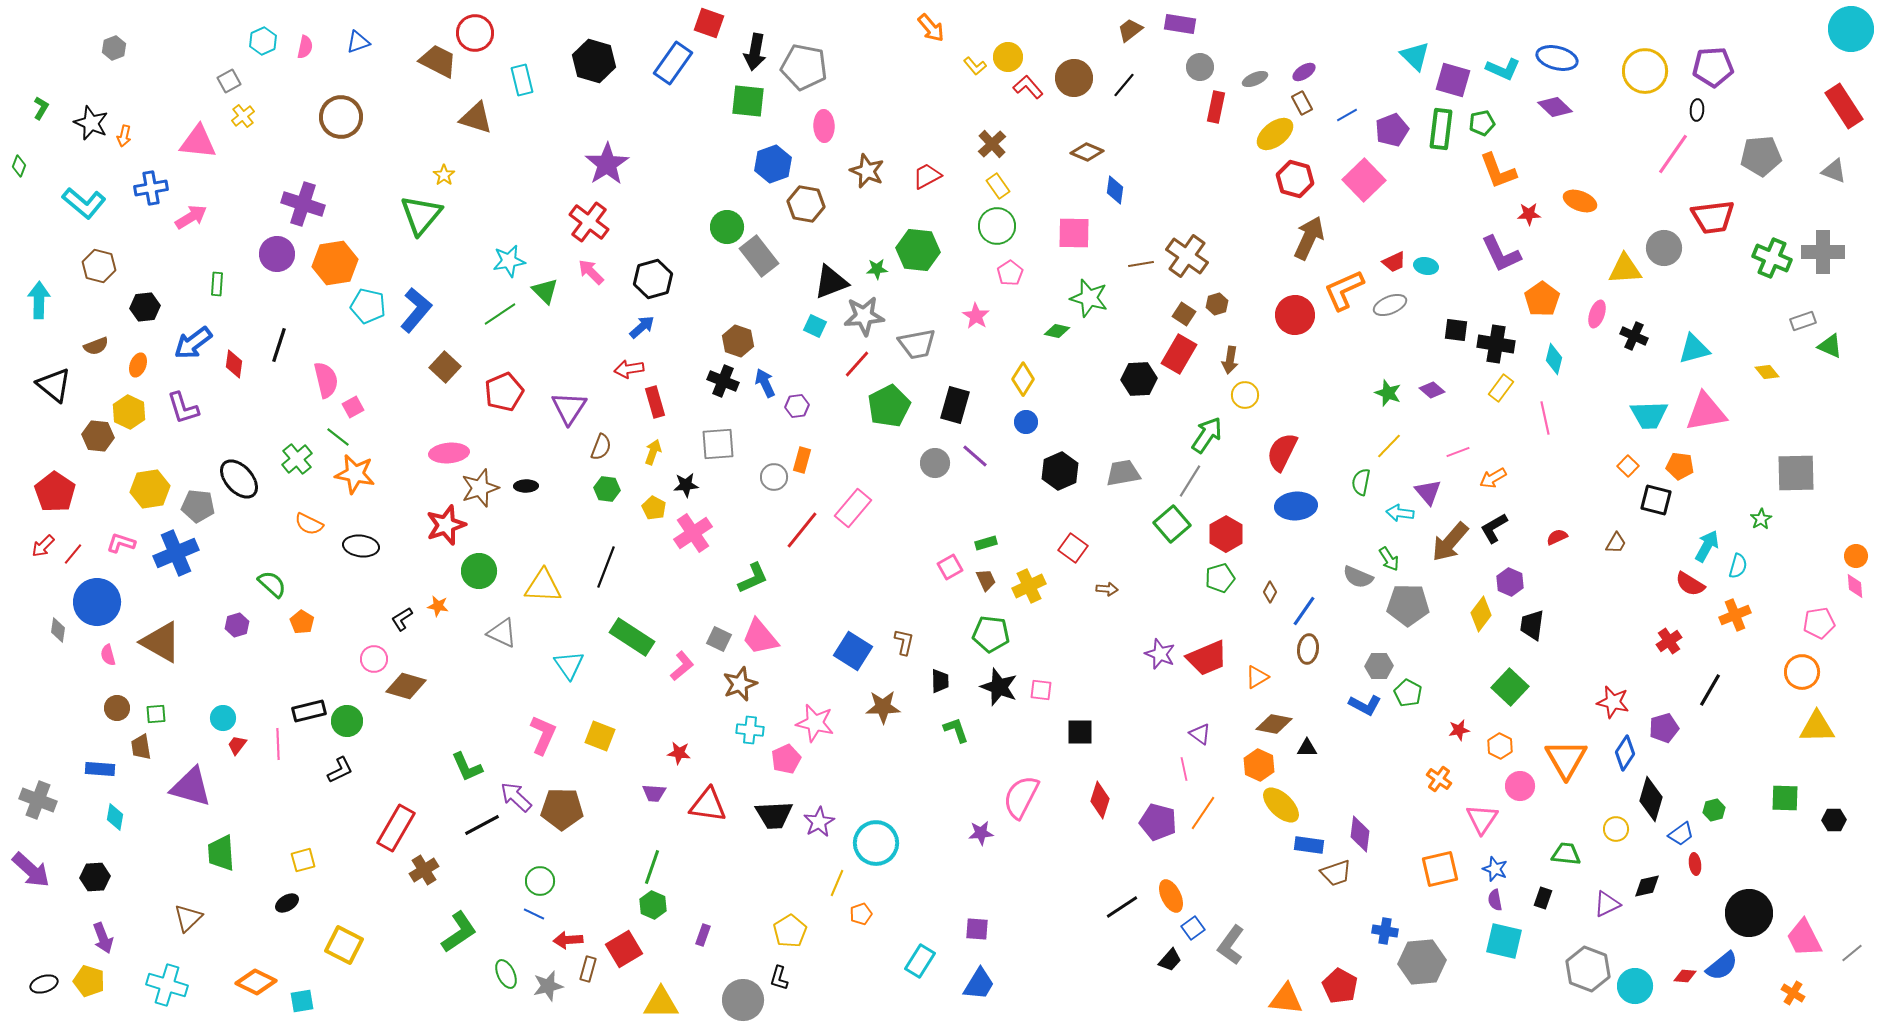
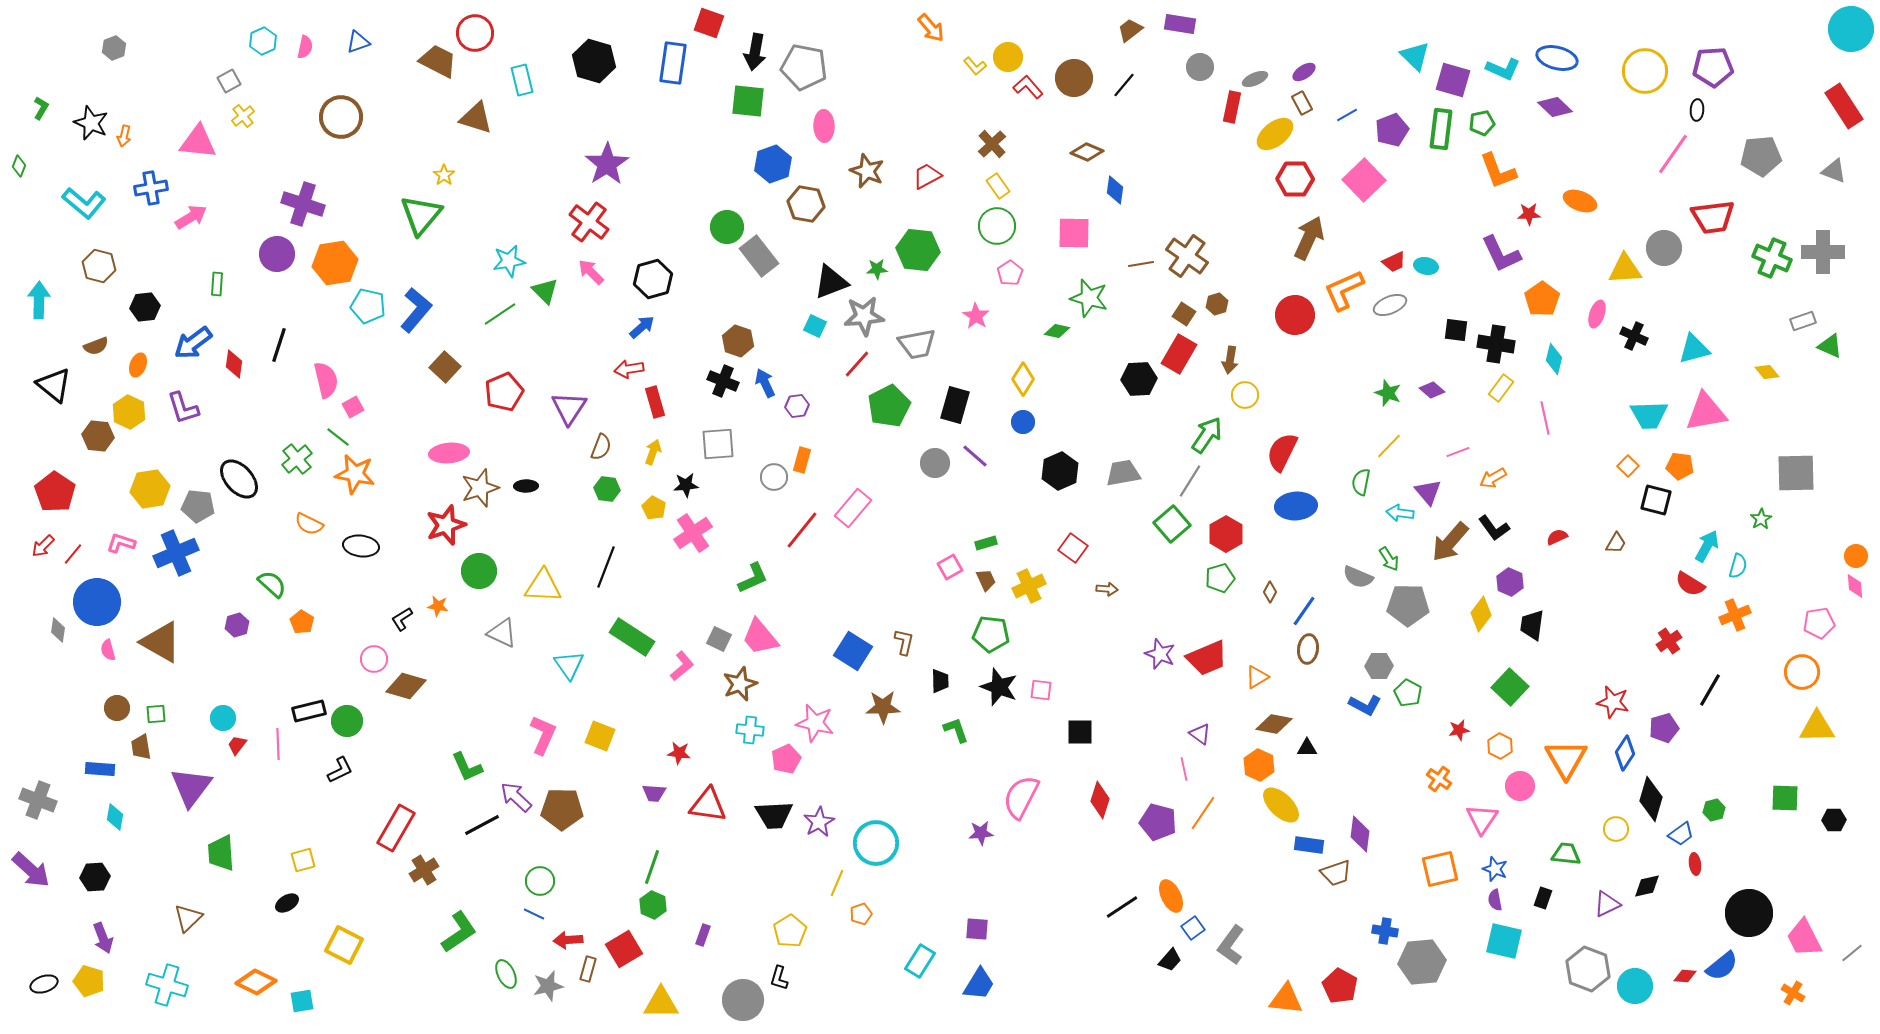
blue rectangle at (673, 63): rotated 27 degrees counterclockwise
red rectangle at (1216, 107): moved 16 px right
red hexagon at (1295, 179): rotated 15 degrees counterclockwise
blue circle at (1026, 422): moved 3 px left
black L-shape at (1494, 528): rotated 96 degrees counterclockwise
pink semicircle at (108, 655): moved 5 px up
purple triangle at (191, 787): rotated 51 degrees clockwise
